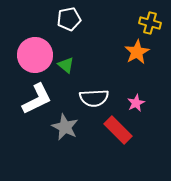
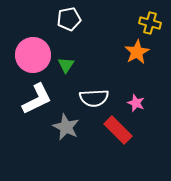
pink circle: moved 2 px left
green triangle: rotated 24 degrees clockwise
pink star: rotated 24 degrees counterclockwise
gray star: moved 1 px right
